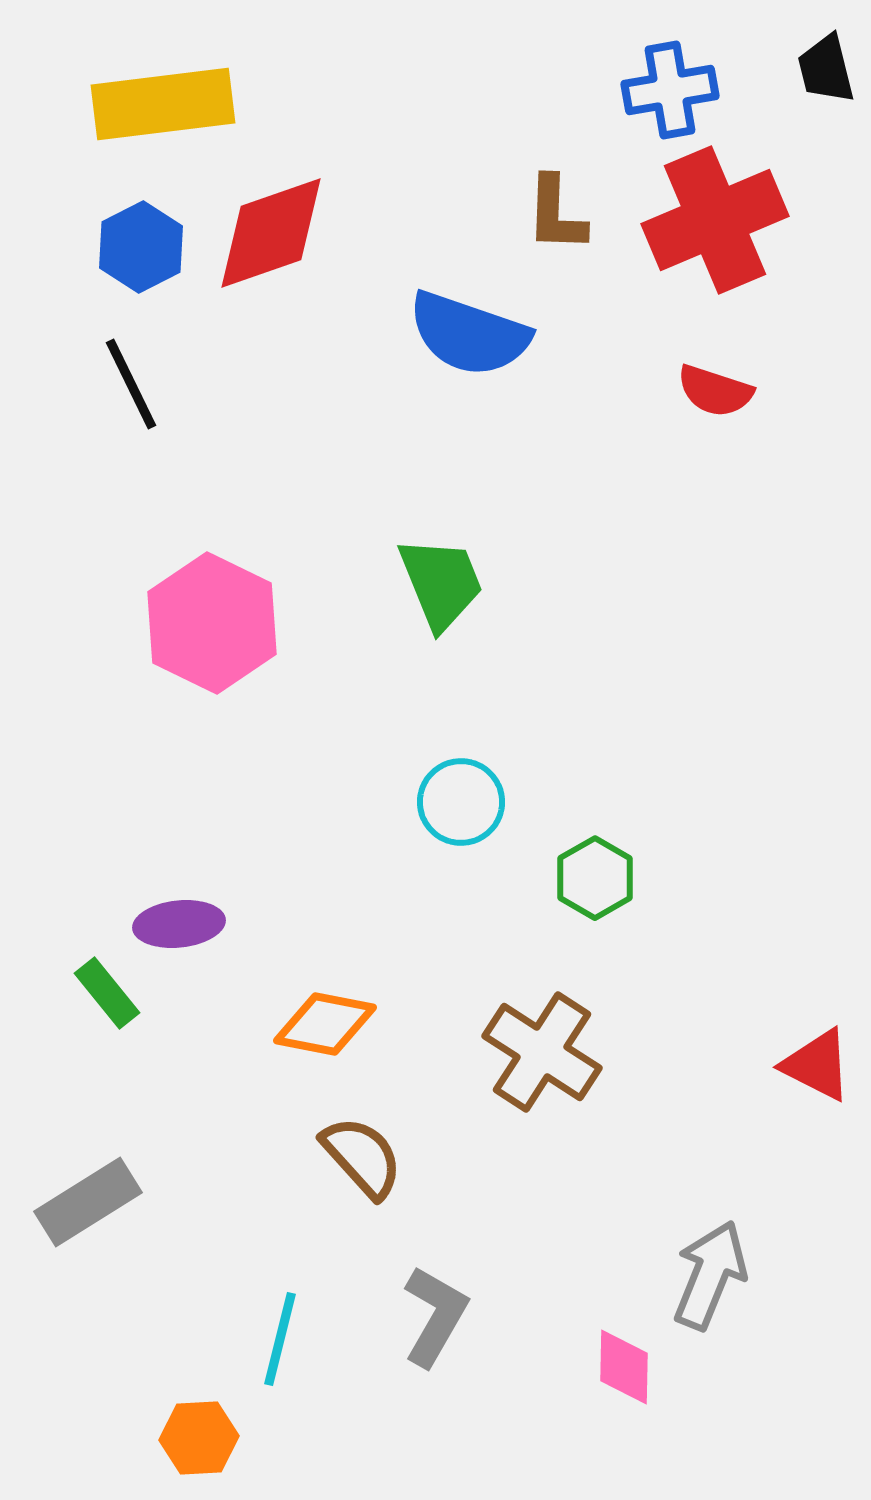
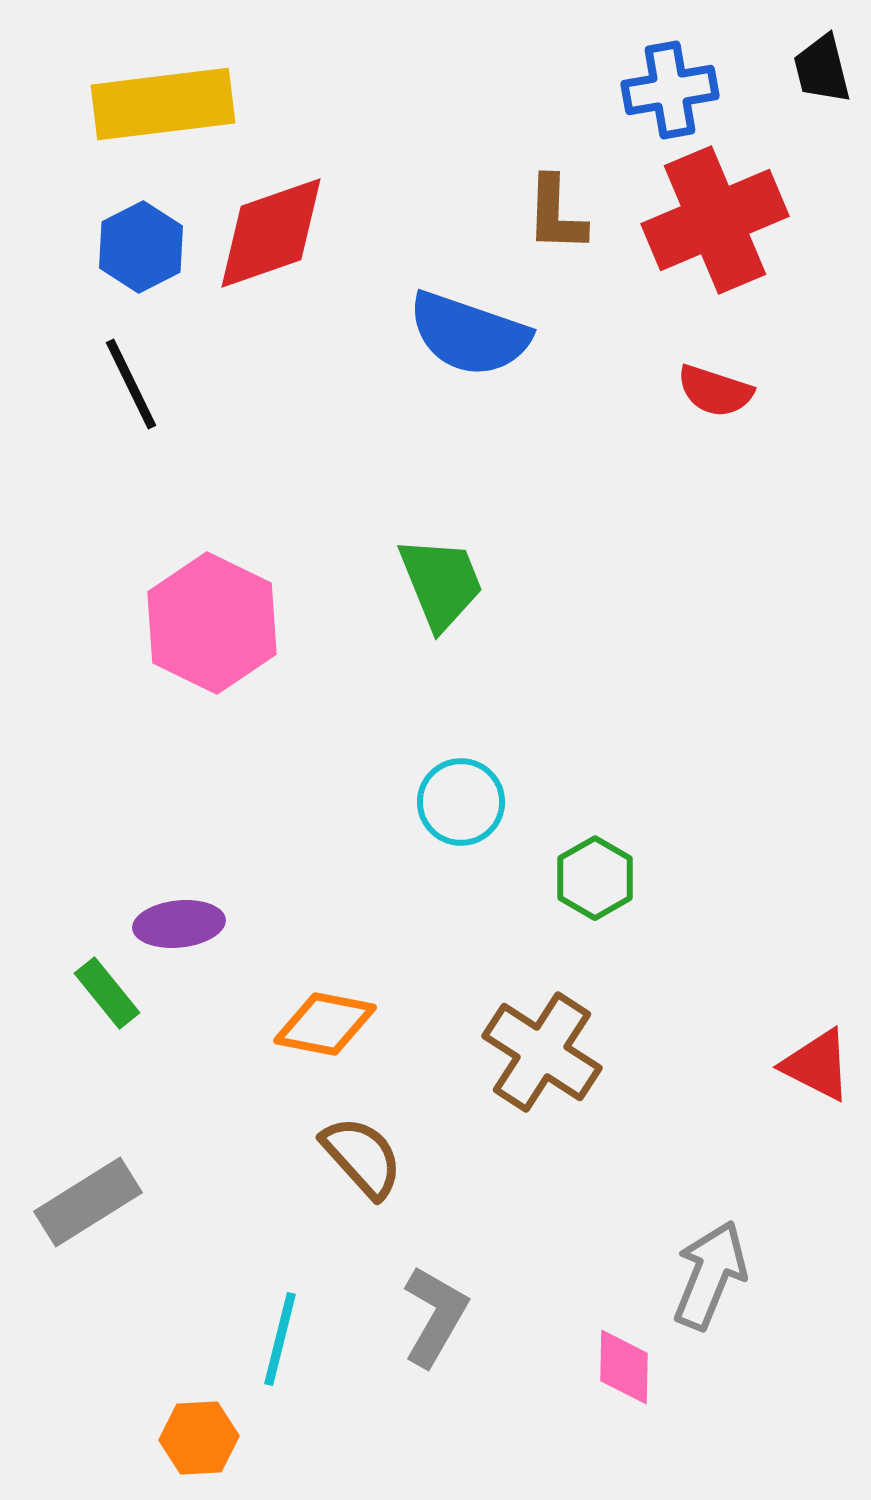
black trapezoid: moved 4 px left
